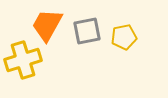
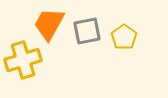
orange trapezoid: moved 2 px right, 1 px up
yellow pentagon: rotated 25 degrees counterclockwise
